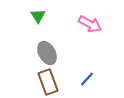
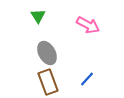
pink arrow: moved 2 px left, 1 px down
